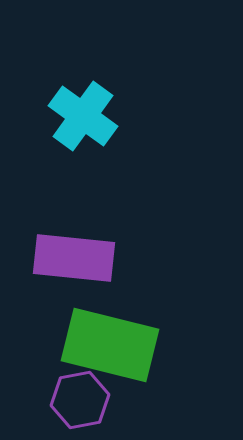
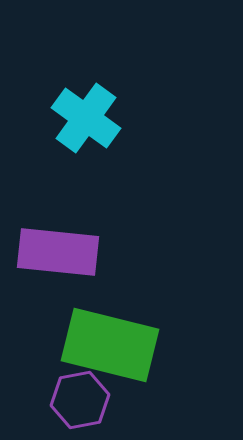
cyan cross: moved 3 px right, 2 px down
purple rectangle: moved 16 px left, 6 px up
